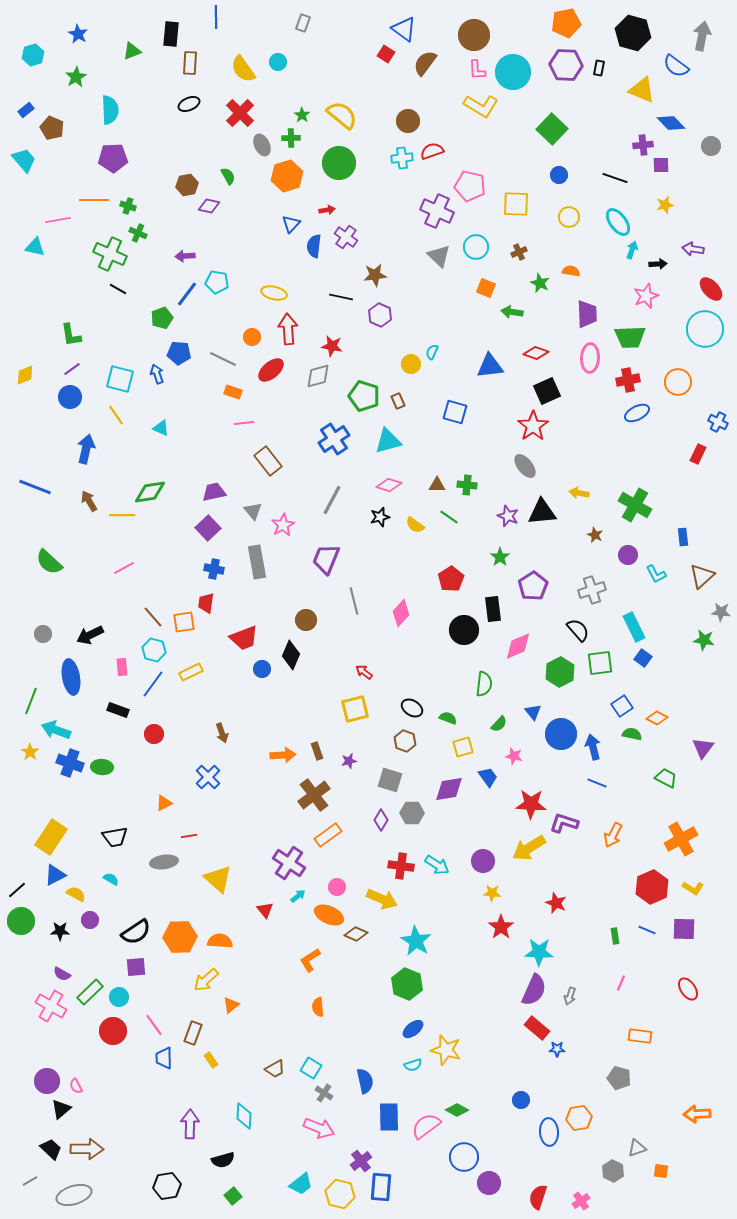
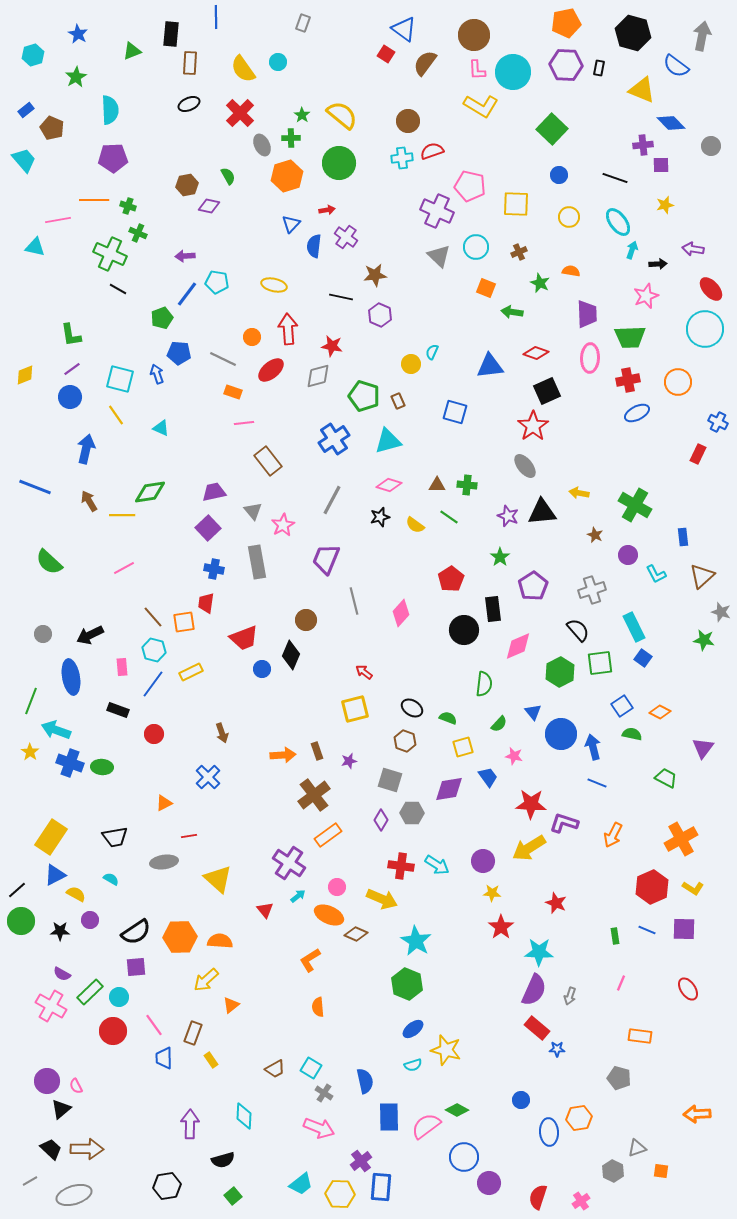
yellow ellipse at (274, 293): moved 8 px up
gray star at (721, 612): rotated 12 degrees clockwise
orange diamond at (657, 718): moved 3 px right, 6 px up
yellow hexagon at (340, 1194): rotated 12 degrees counterclockwise
